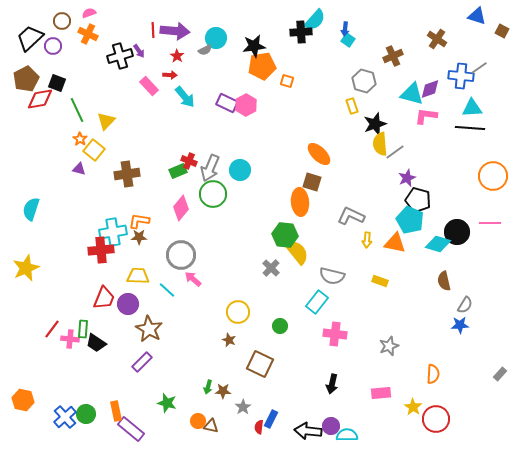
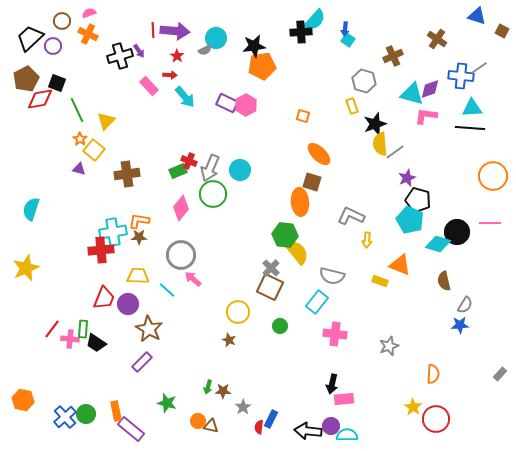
orange square at (287, 81): moved 16 px right, 35 px down
orange triangle at (395, 243): moved 5 px right, 22 px down; rotated 10 degrees clockwise
brown square at (260, 364): moved 10 px right, 77 px up
pink rectangle at (381, 393): moved 37 px left, 6 px down
